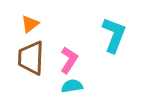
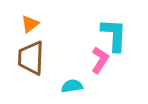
cyan L-shape: rotated 18 degrees counterclockwise
pink L-shape: moved 31 px right
